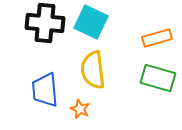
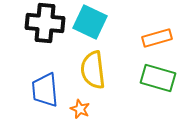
cyan square: moved 1 px left
